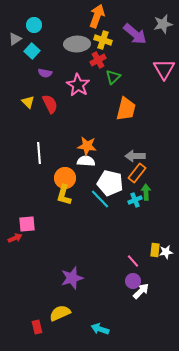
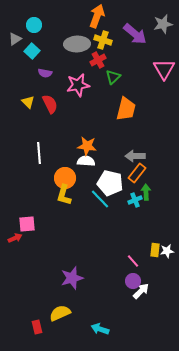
pink star: rotated 30 degrees clockwise
white star: moved 1 px right, 1 px up
